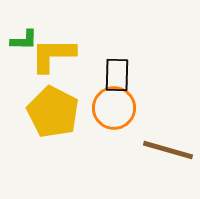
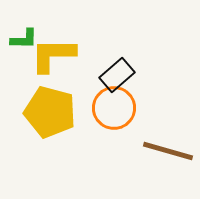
green L-shape: moved 1 px up
black rectangle: rotated 48 degrees clockwise
yellow pentagon: moved 3 px left; rotated 12 degrees counterclockwise
brown line: moved 1 px down
